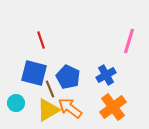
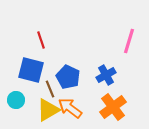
blue square: moved 3 px left, 3 px up
cyan circle: moved 3 px up
